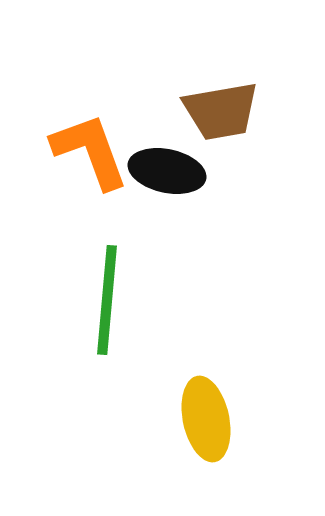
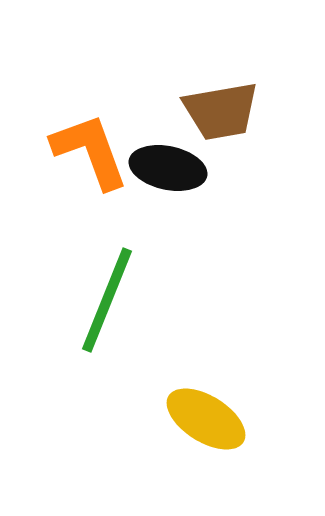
black ellipse: moved 1 px right, 3 px up
green line: rotated 17 degrees clockwise
yellow ellipse: rotated 46 degrees counterclockwise
